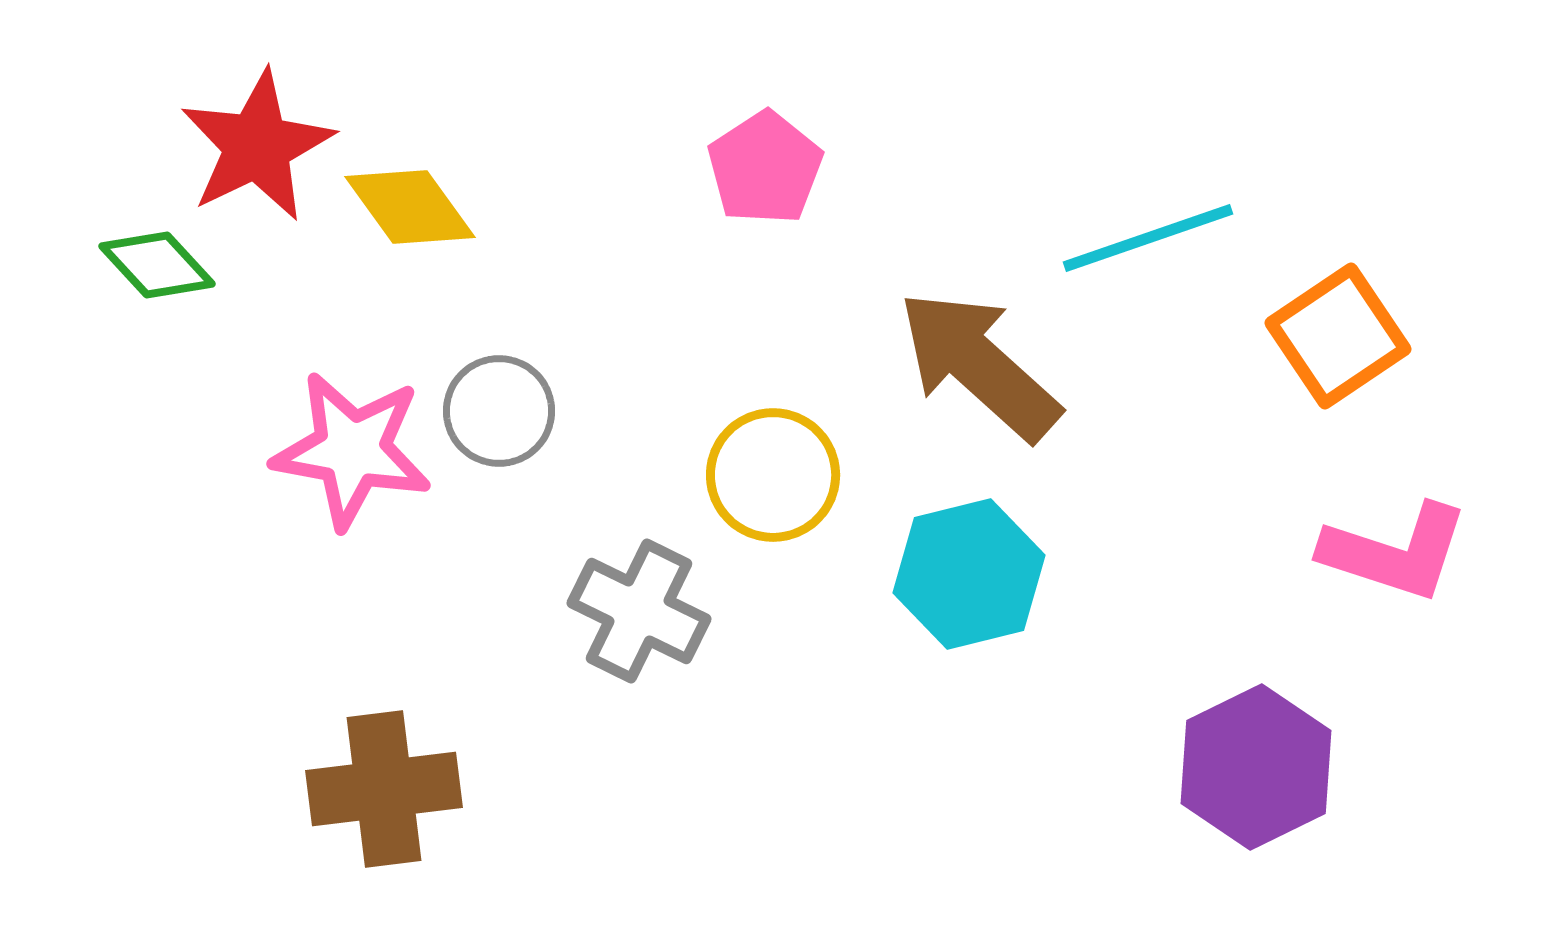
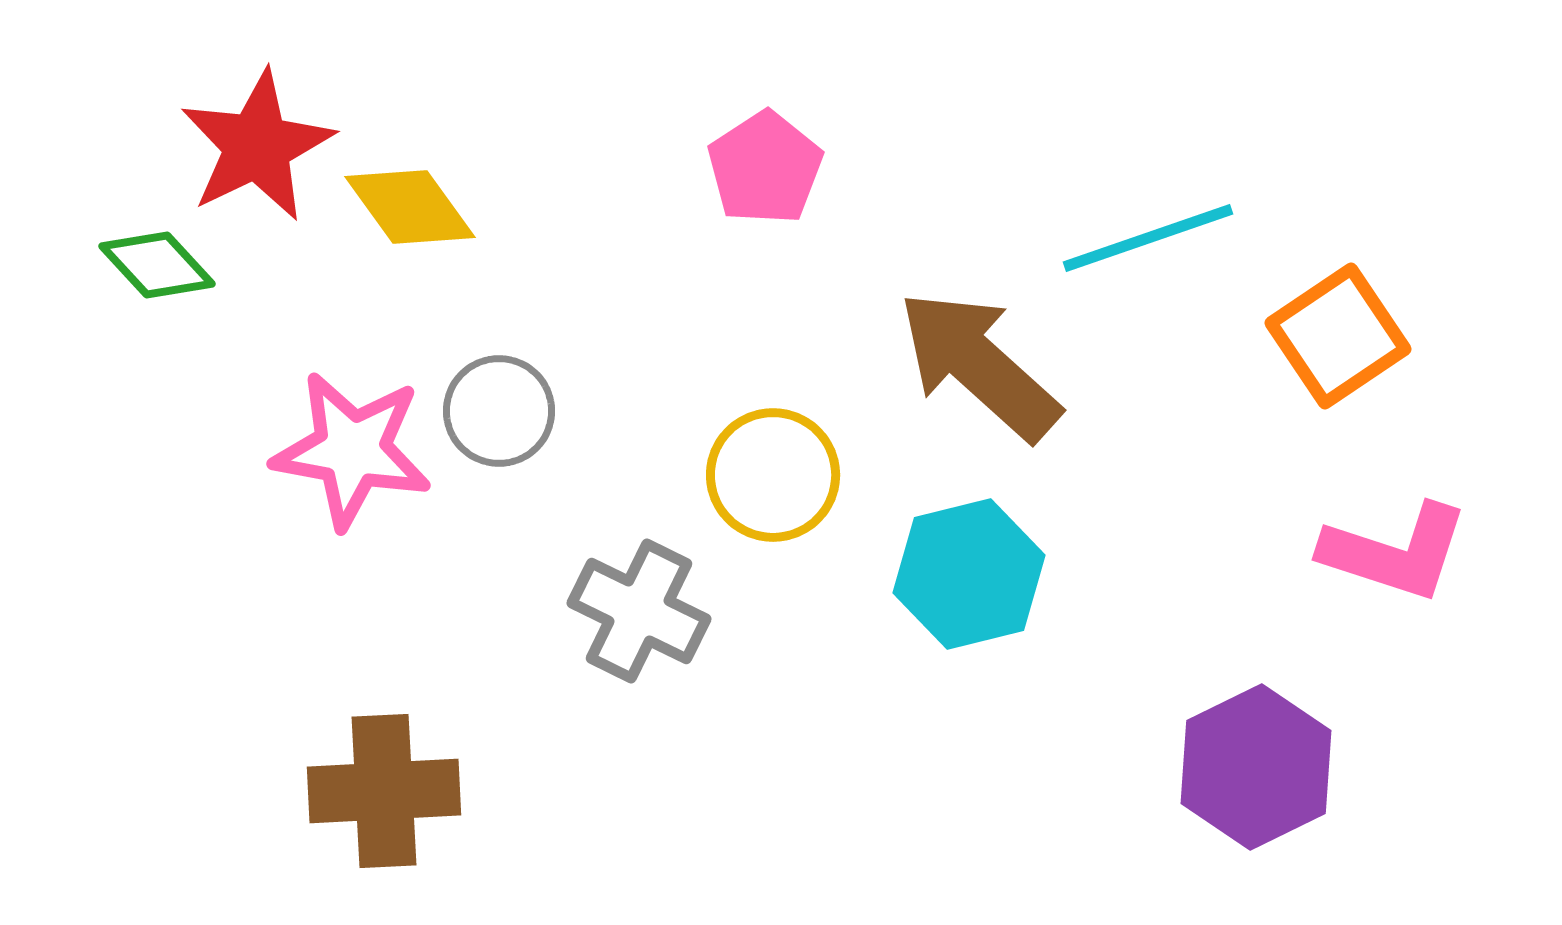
brown cross: moved 2 px down; rotated 4 degrees clockwise
